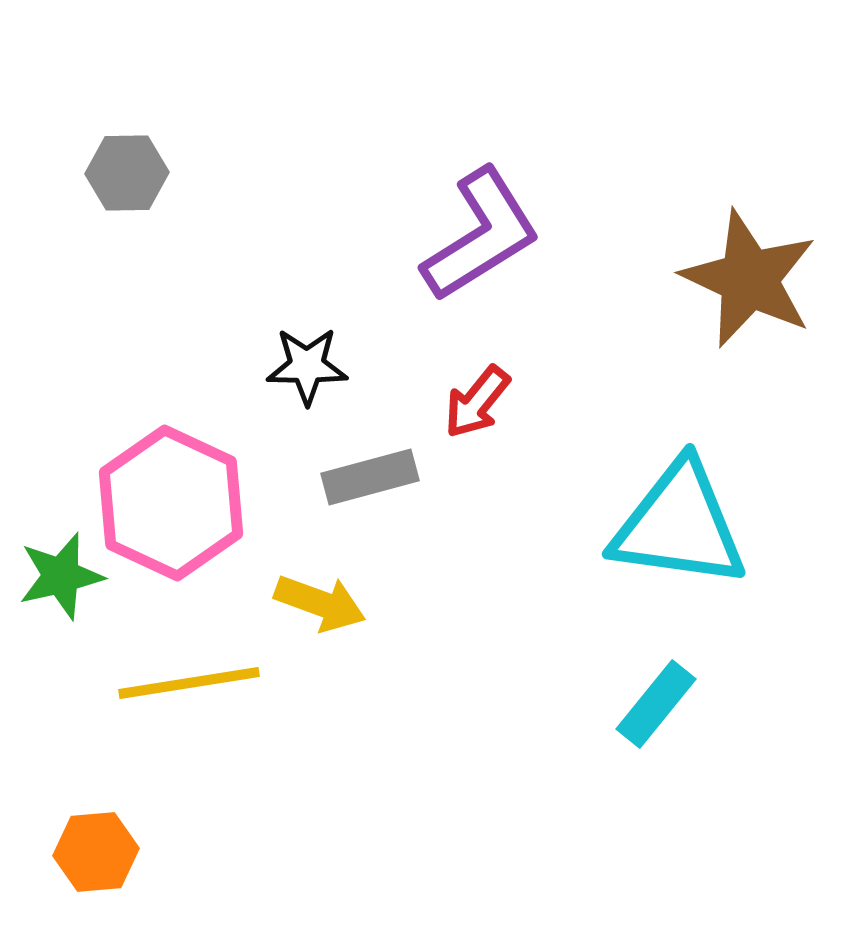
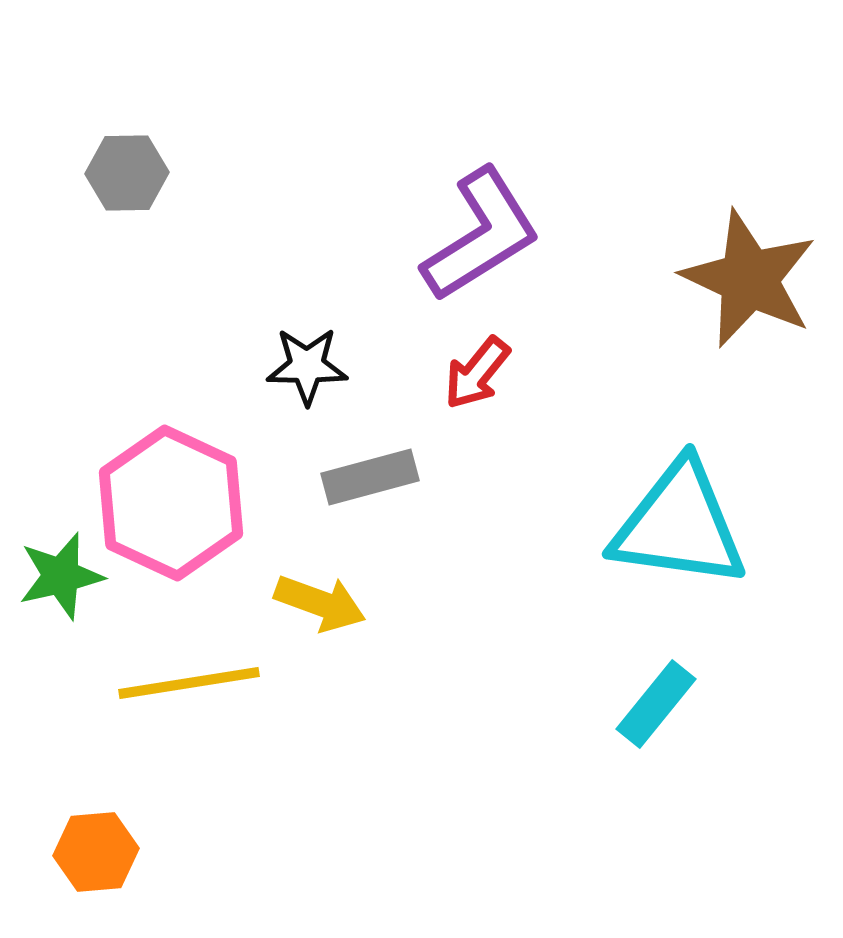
red arrow: moved 29 px up
